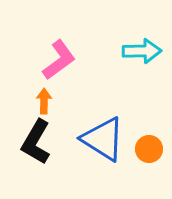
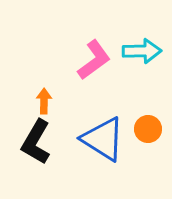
pink L-shape: moved 35 px right
orange circle: moved 1 px left, 20 px up
